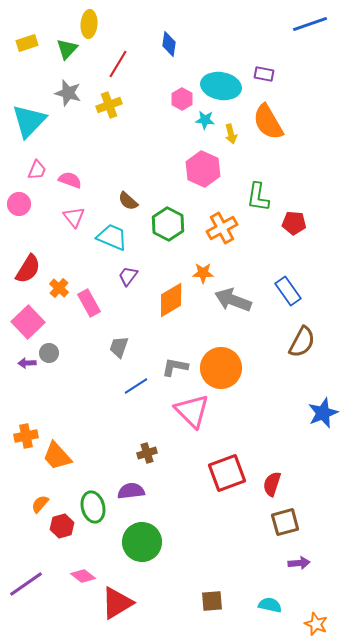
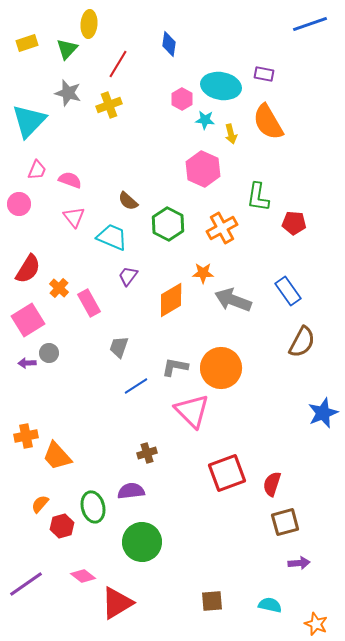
pink square at (28, 322): moved 2 px up; rotated 12 degrees clockwise
